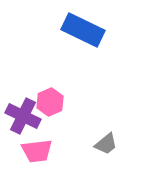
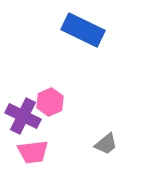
pink trapezoid: moved 4 px left, 1 px down
